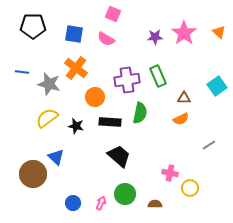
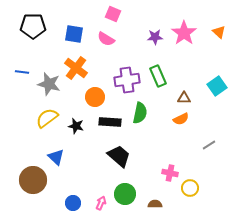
brown circle: moved 6 px down
